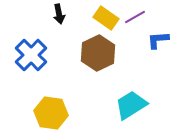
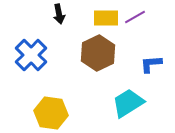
yellow rectangle: rotated 35 degrees counterclockwise
blue L-shape: moved 7 px left, 24 px down
cyan trapezoid: moved 3 px left, 2 px up
